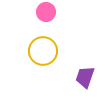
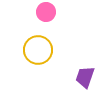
yellow circle: moved 5 px left, 1 px up
